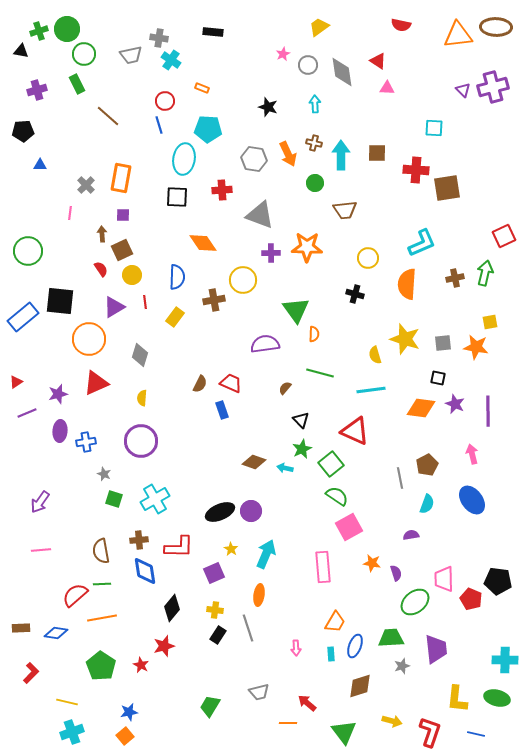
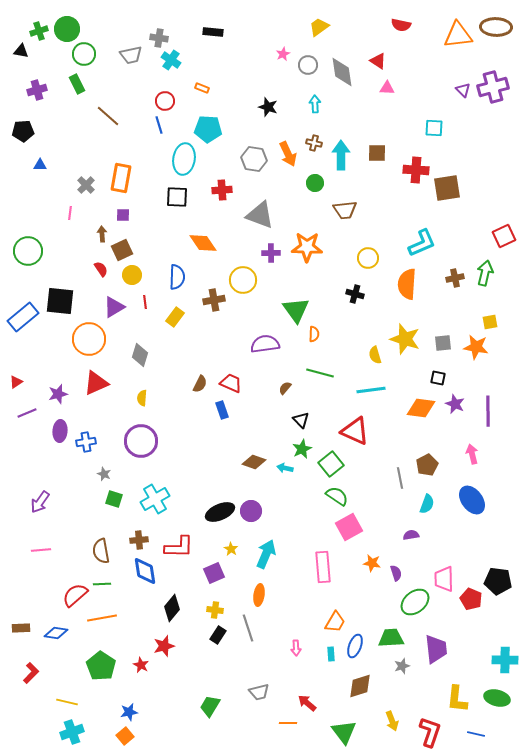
yellow arrow at (392, 721): rotated 54 degrees clockwise
